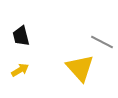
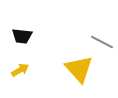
black trapezoid: moved 1 px right; rotated 70 degrees counterclockwise
yellow triangle: moved 1 px left, 1 px down
